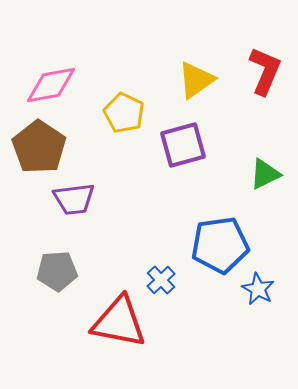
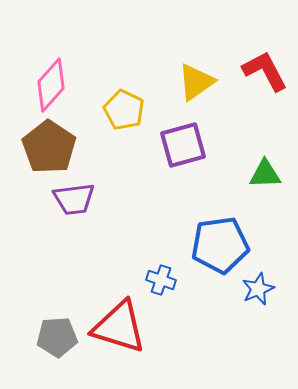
red L-shape: rotated 51 degrees counterclockwise
yellow triangle: moved 2 px down
pink diamond: rotated 38 degrees counterclockwise
yellow pentagon: moved 3 px up
brown pentagon: moved 10 px right
green triangle: rotated 24 degrees clockwise
gray pentagon: moved 66 px down
blue cross: rotated 28 degrees counterclockwise
blue star: rotated 20 degrees clockwise
red triangle: moved 5 px down; rotated 6 degrees clockwise
